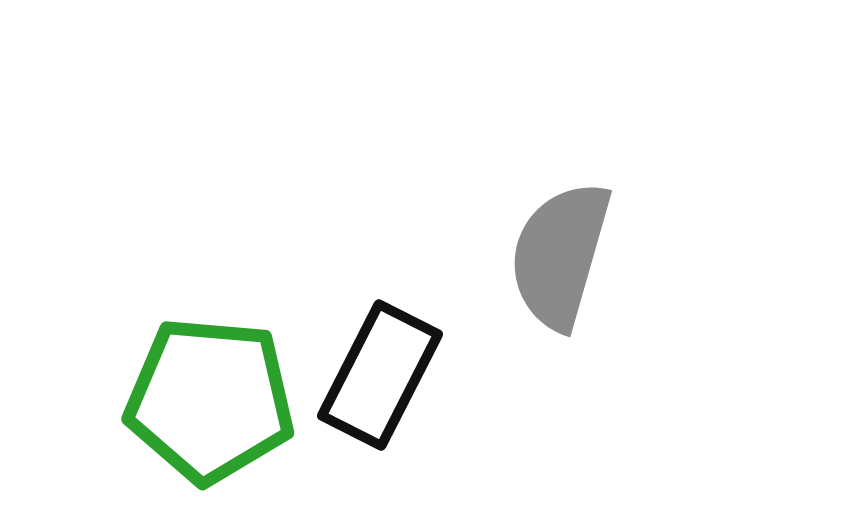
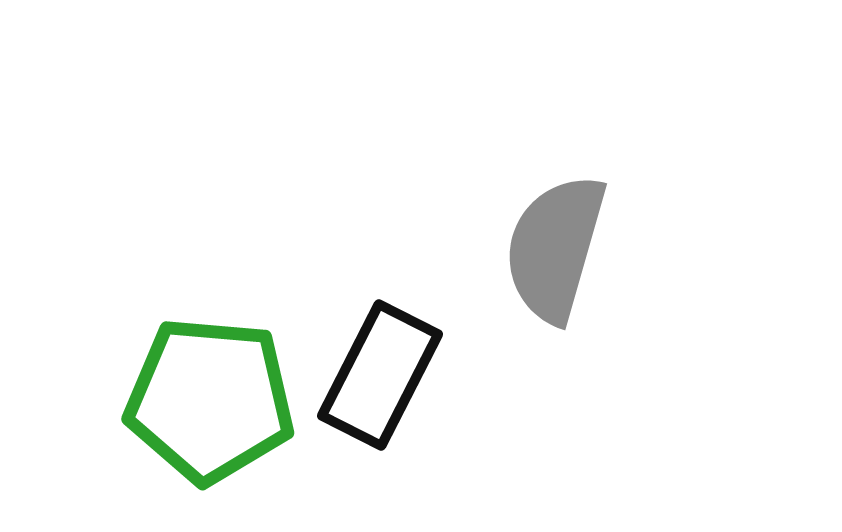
gray semicircle: moved 5 px left, 7 px up
